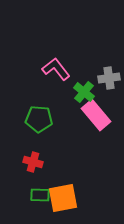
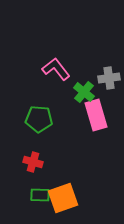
pink rectangle: rotated 24 degrees clockwise
orange square: rotated 8 degrees counterclockwise
